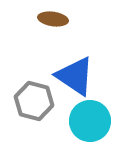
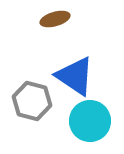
brown ellipse: moved 2 px right; rotated 24 degrees counterclockwise
gray hexagon: moved 2 px left
